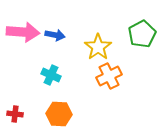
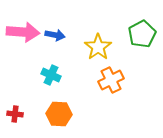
orange cross: moved 2 px right, 4 px down
